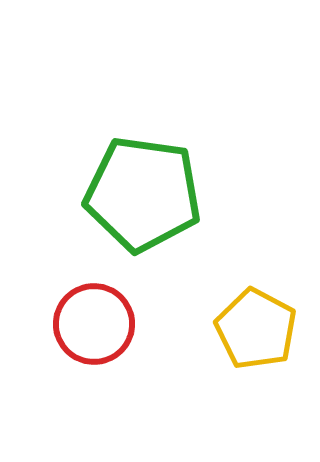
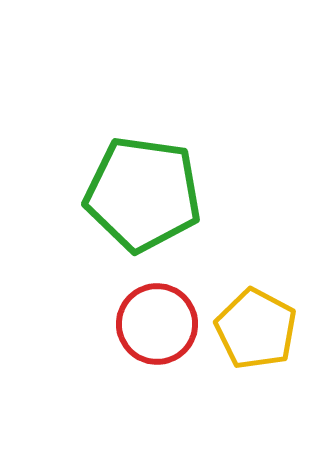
red circle: moved 63 px right
